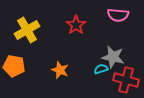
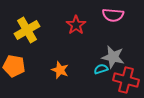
pink semicircle: moved 5 px left
